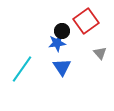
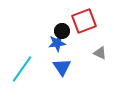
red square: moved 2 px left; rotated 15 degrees clockwise
gray triangle: rotated 24 degrees counterclockwise
